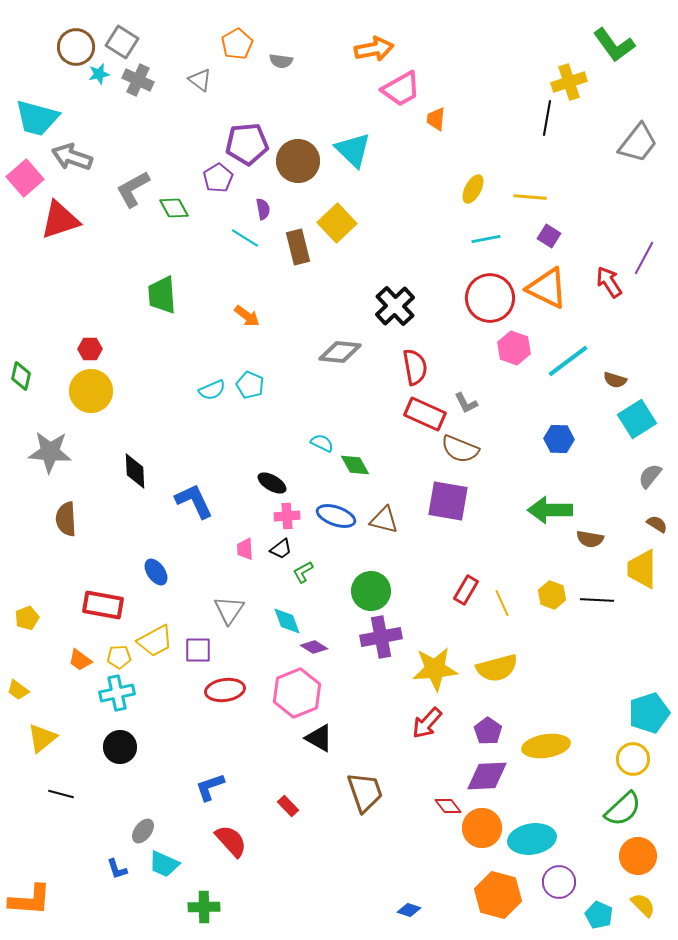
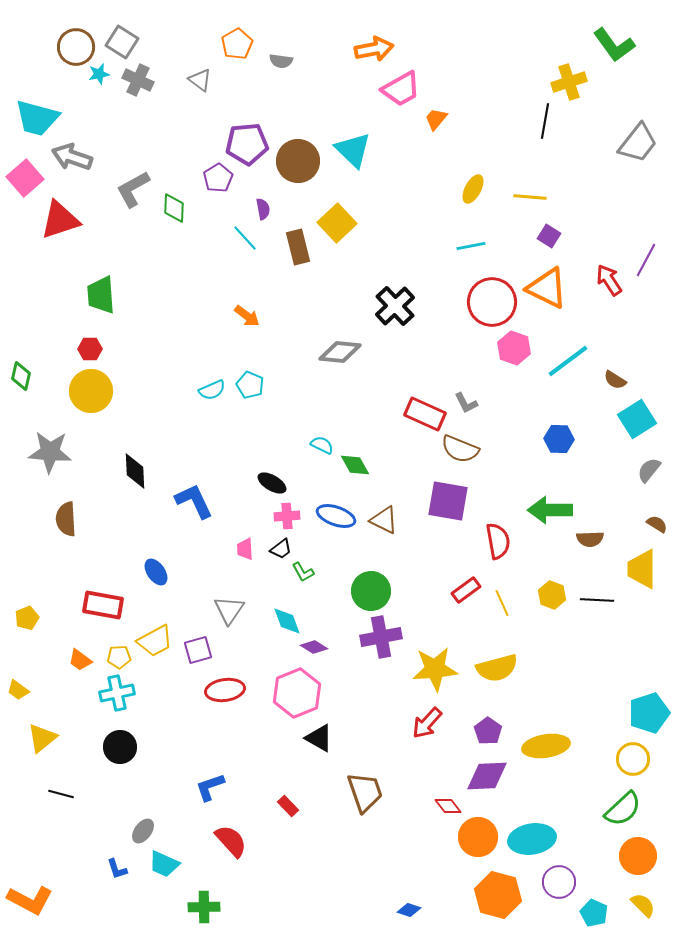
black line at (547, 118): moved 2 px left, 3 px down
orange trapezoid at (436, 119): rotated 35 degrees clockwise
green diamond at (174, 208): rotated 32 degrees clockwise
cyan line at (245, 238): rotated 16 degrees clockwise
cyan line at (486, 239): moved 15 px left, 7 px down
purple line at (644, 258): moved 2 px right, 2 px down
red arrow at (609, 282): moved 2 px up
green trapezoid at (162, 295): moved 61 px left
red circle at (490, 298): moved 2 px right, 4 px down
red semicircle at (415, 367): moved 83 px right, 174 px down
brown semicircle at (615, 380): rotated 15 degrees clockwise
cyan semicircle at (322, 443): moved 2 px down
gray semicircle at (650, 476): moved 1 px left, 6 px up
brown triangle at (384, 520): rotated 12 degrees clockwise
brown semicircle at (590, 539): rotated 12 degrees counterclockwise
green L-shape at (303, 572): rotated 90 degrees counterclockwise
red rectangle at (466, 590): rotated 24 degrees clockwise
purple square at (198, 650): rotated 16 degrees counterclockwise
orange circle at (482, 828): moved 4 px left, 9 px down
orange L-shape at (30, 900): rotated 24 degrees clockwise
cyan pentagon at (599, 915): moved 5 px left, 2 px up
